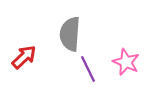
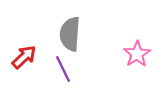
pink star: moved 11 px right, 8 px up; rotated 16 degrees clockwise
purple line: moved 25 px left
